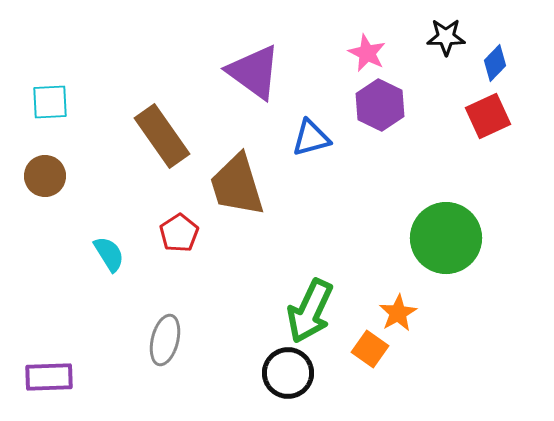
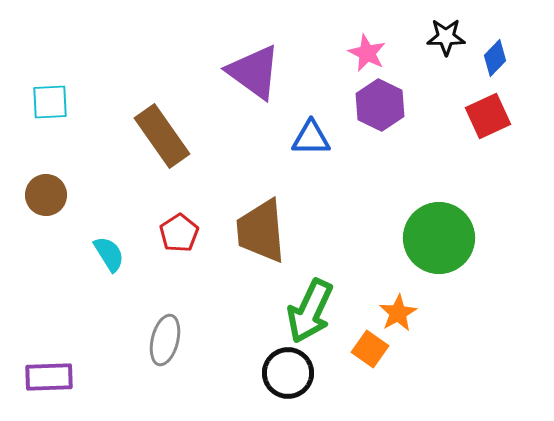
blue diamond: moved 5 px up
blue triangle: rotated 15 degrees clockwise
brown circle: moved 1 px right, 19 px down
brown trapezoid: moved 24 px right, 46 px down; rotated 12 degrees clockwise
green circle: moved 7 px left
